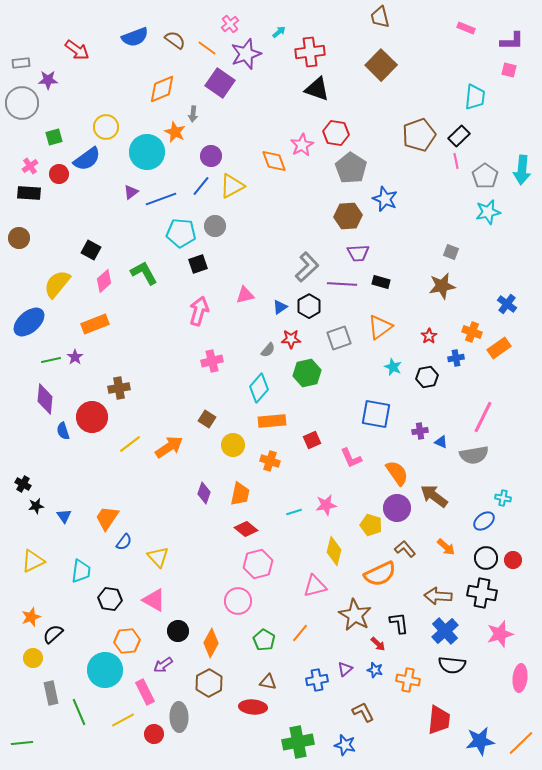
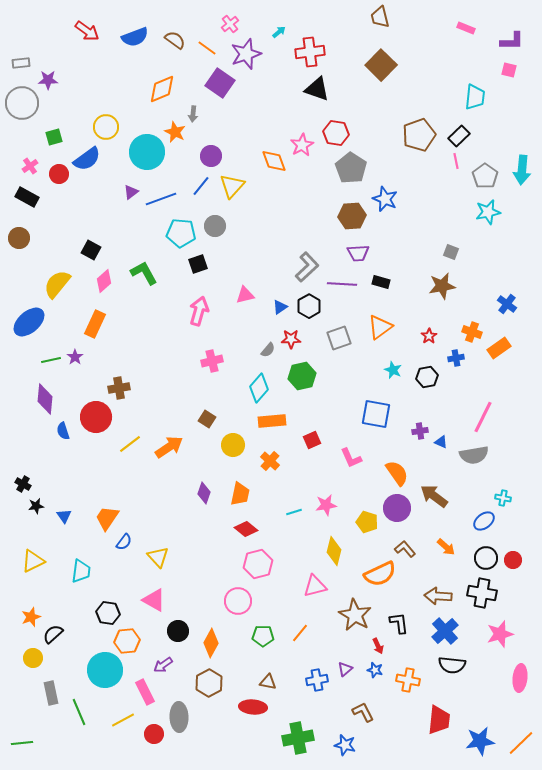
red arrow at (77, 50): moved 10 px right, 19 px up
yellow triangle at (232, 186): rotated 20 degrees counterclockwise
black rectangle at (29, 193): moved 2 px left, 4 px down; rotated 25 degrees clockwise
brown hexagon at (348, 216): moved 4 px right
orange rectangle at (95, 324): rotated 44 degrees counterclockwise
cyan star at (393, 367): moved 3 px down
green hexagon at (307, 373): moved 5 px left, 3 px down
red circle at (92, 417): moved 4 px right
orange cross at (270, 461): rotated 24 degrees clockwise
yellow pentagon at (371, 525): moved 4 px left, 3 px up
black hexagon at (110, 599): moved 2 px left, 14 px down
green pentagon at (264, 640): moved 1 px left, 4 px up; rotated 30 degrees counterclockwise
red arrow at (378, 644): moved 2 px down; rotated 21 degrees clockwise
green cross at (298, 742): moved 4 px up
